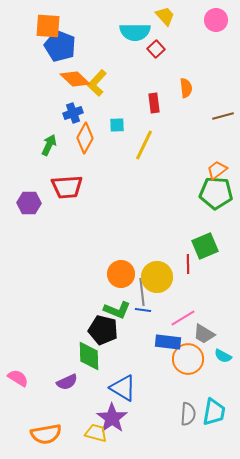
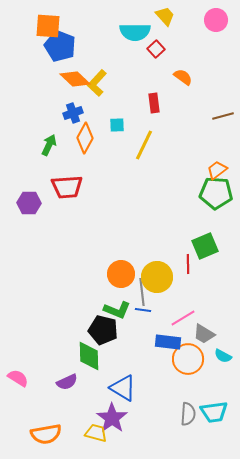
orange semicircle at (186, 88): moved 3 px left, 11 px up; rotated 48 degrees counterclockwise
cyan trapezoid at (214, 412): rotated 72 degrees clockwise
